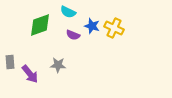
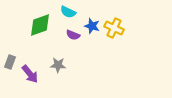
gray rectangle: rotated 24 degrees clockwise
